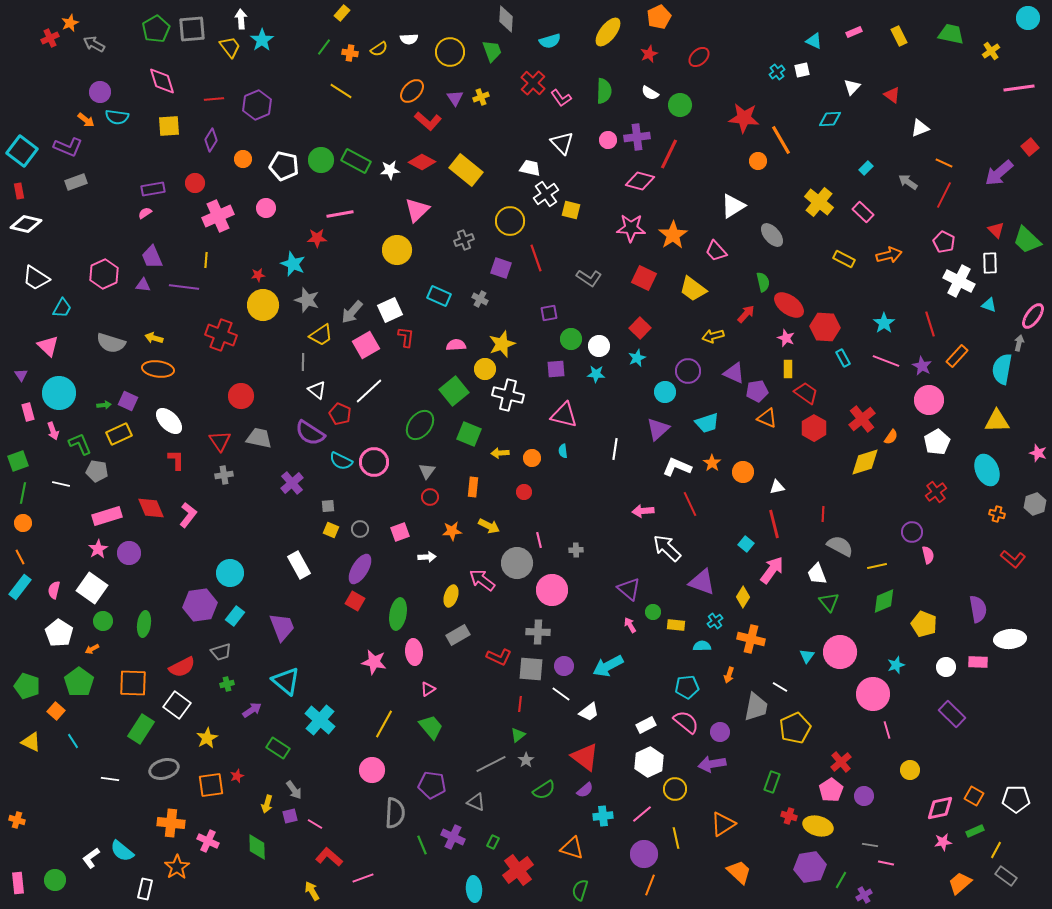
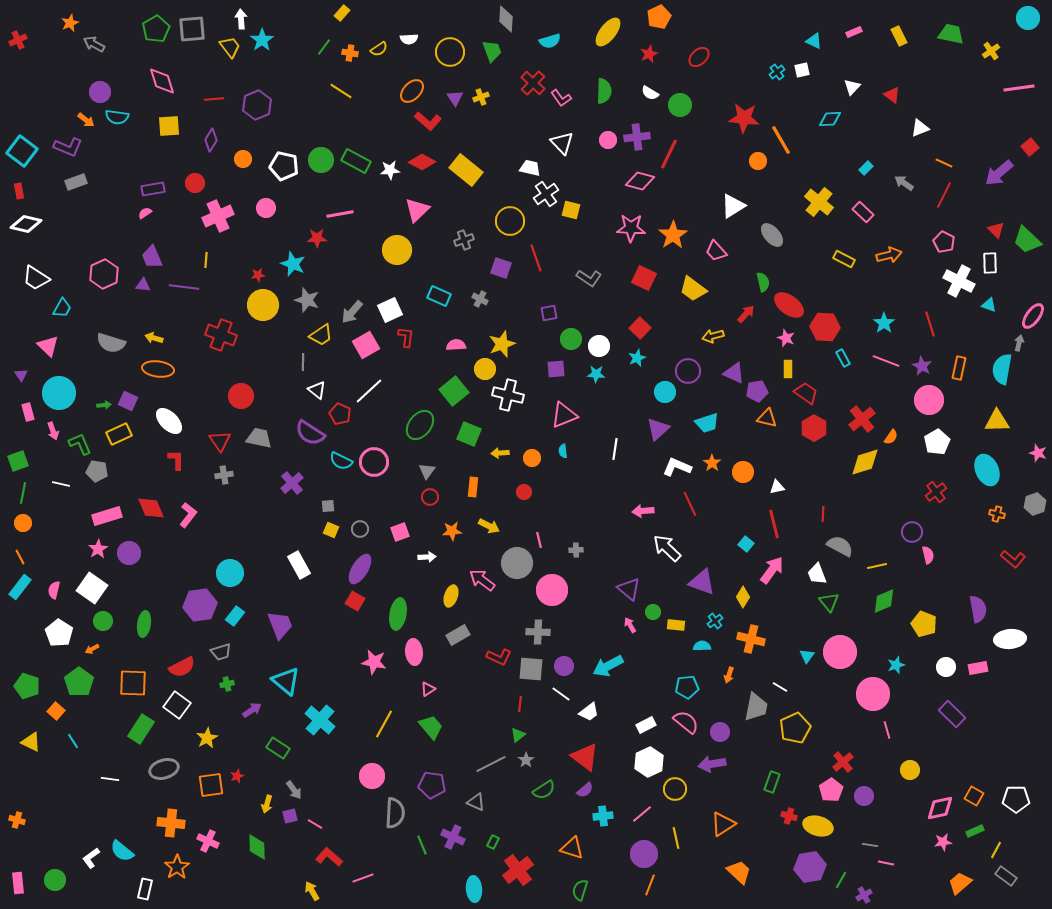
red cross at (50, 38): moved 32 px left, 2 px down
gray arrow at (908, 182): moved 4 px left, 1 px down
orange rectangle at (957, 356): moved 2 px right, 12 px down; rotated 30 degrees counterclockwise
pink triangle at (564, 415): rotated 36 degrees counterclockwise
orange triangle at (767, 418): rotated 10 degrees counterclockwise
purple trapezoid at (282, 627): moved 2 px left, 2 px up
pink rectangle at (978, 662): moved 6 px down; rotated 12 degrees counterclockwise
red cross at (841, 762): moved 2 px right
pink circle at (372, 770): moved 6 px down
